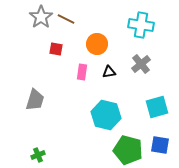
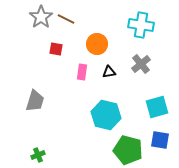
gray trapezoid: moved 1 px down
blue square: moved 5 px up
